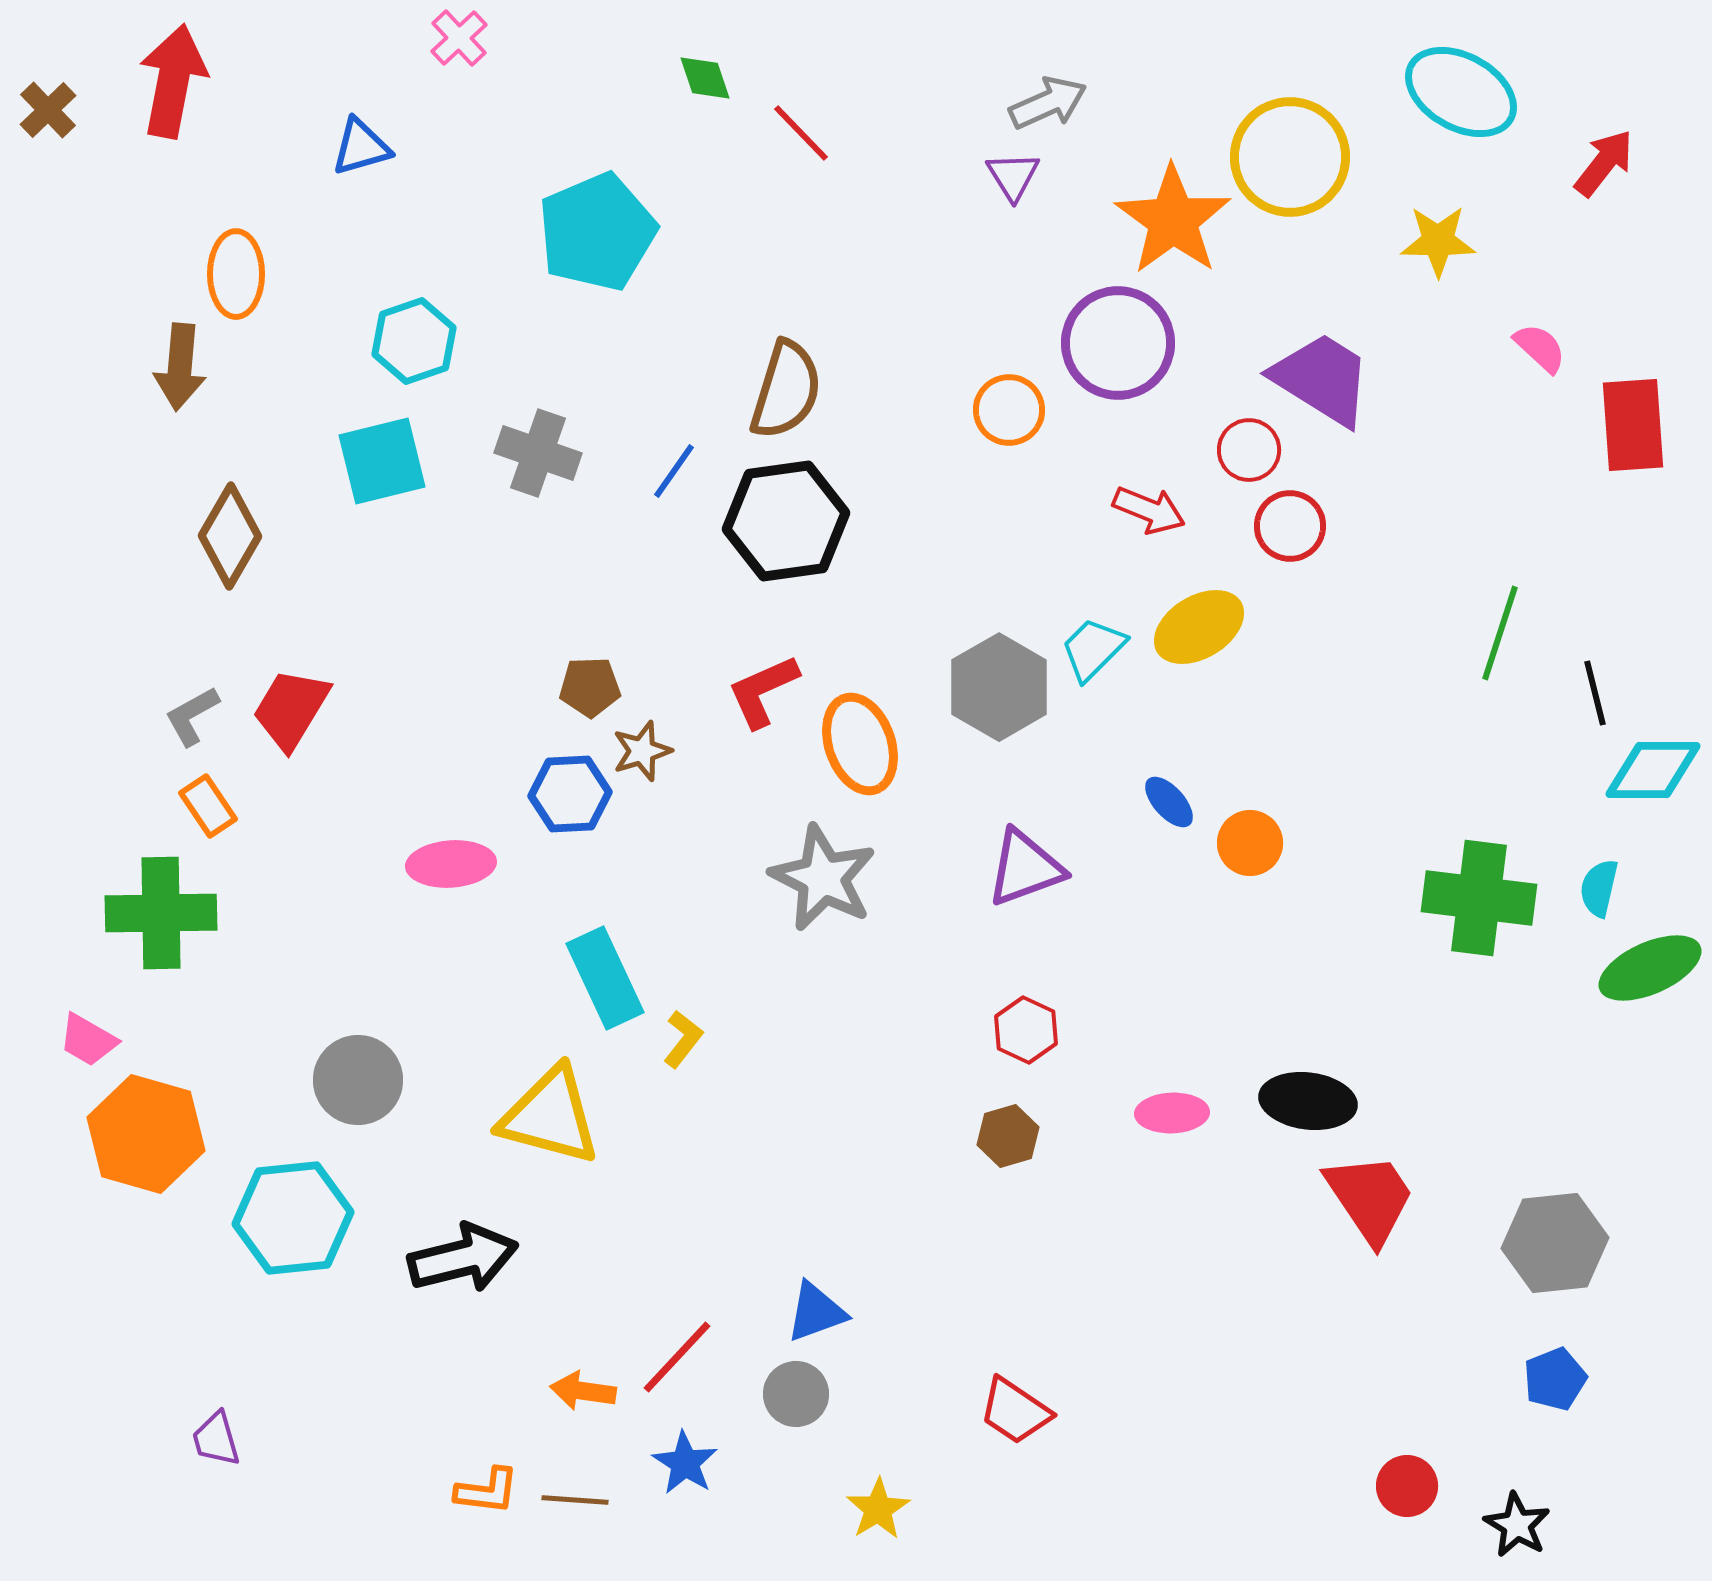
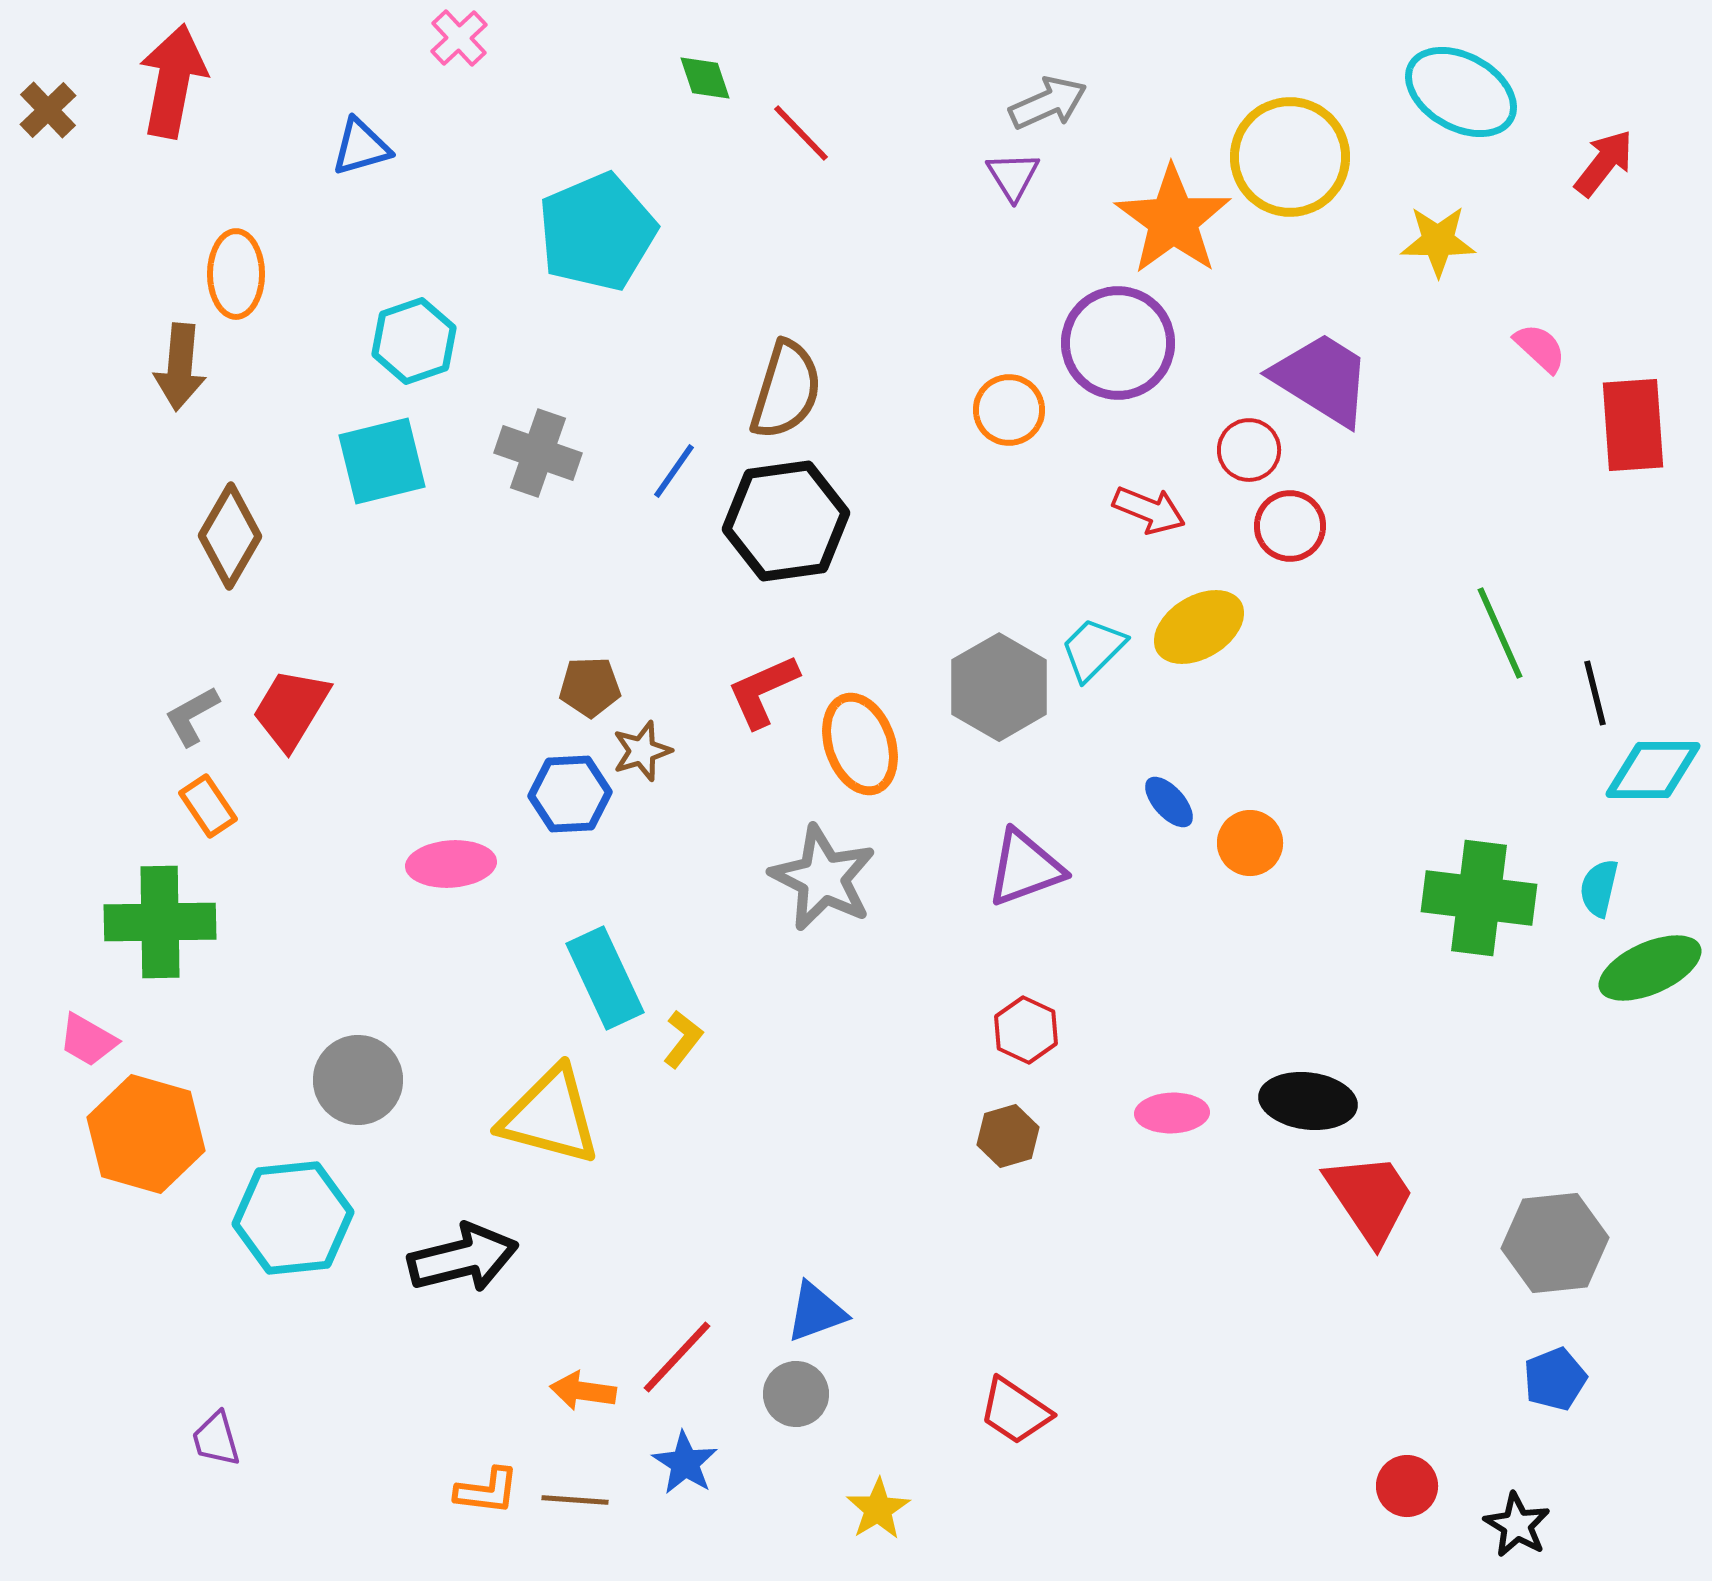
green line at (1500, 633): rotated 42 degrees counterclockwise
green cross at (161, 913): moved 1 px left, 9 px down
